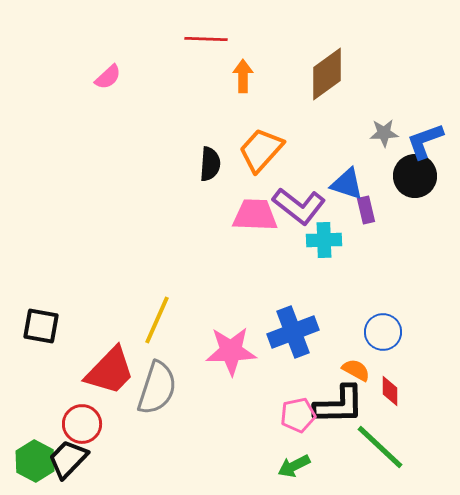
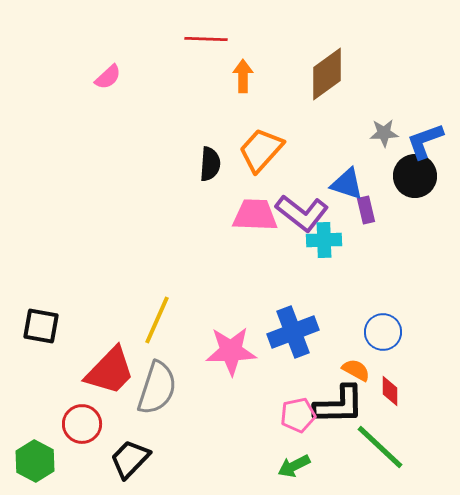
purple L-shape: moved 3 px right, 7 px down
black trapezoid: moved 62 px right
